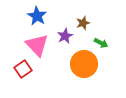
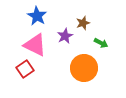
pink triangle: moved 2 px left; rotated 20 degrees counterclockwise
orange circle: moved 4 px down
red square: moved 2 px right
